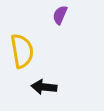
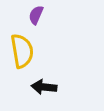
purple semicircle: moved 24 px left
